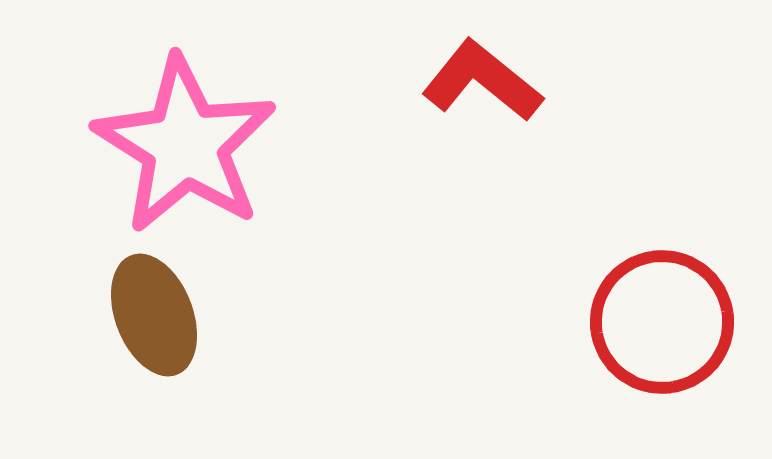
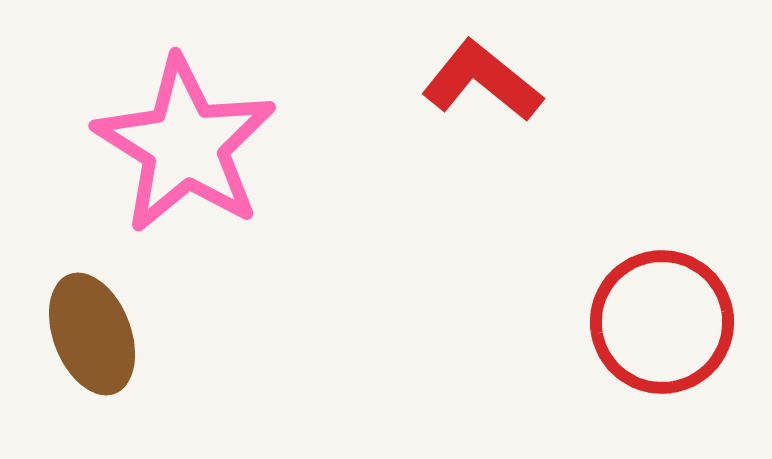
brown ellipse: moved 62 px left, 19 px down
